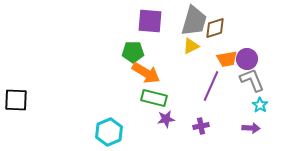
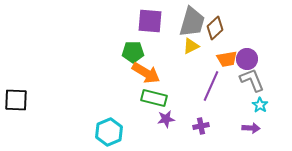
gray trapezoid: moved 2 px left, 1 px down
brown diamond: rotated 25 degrees counterclockwise
